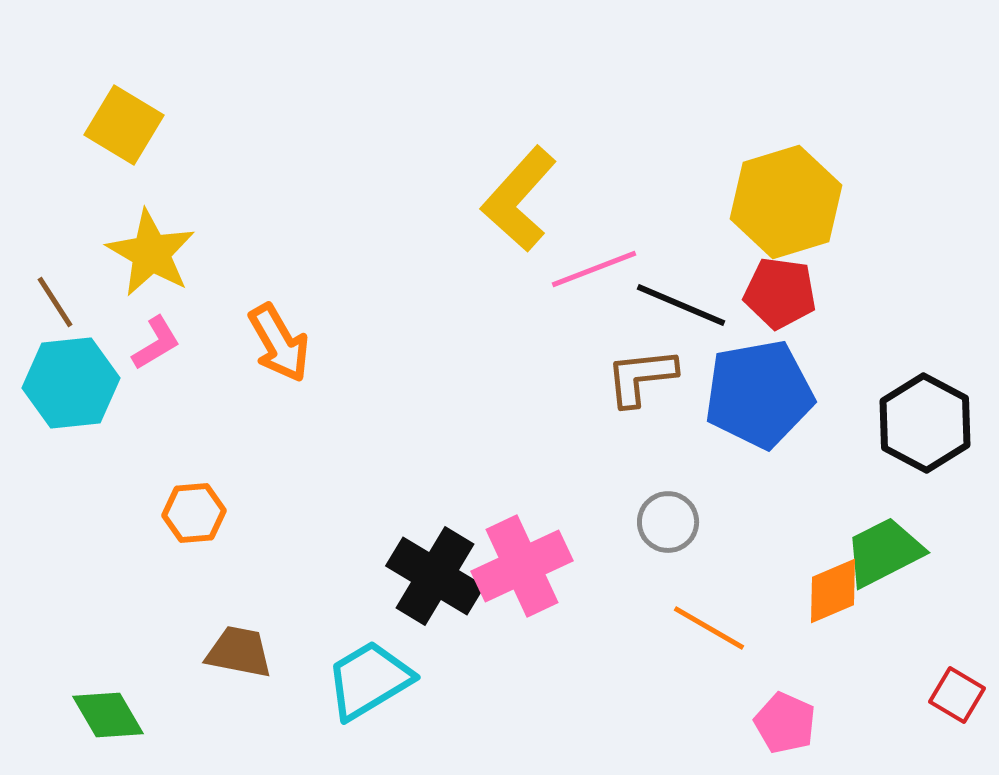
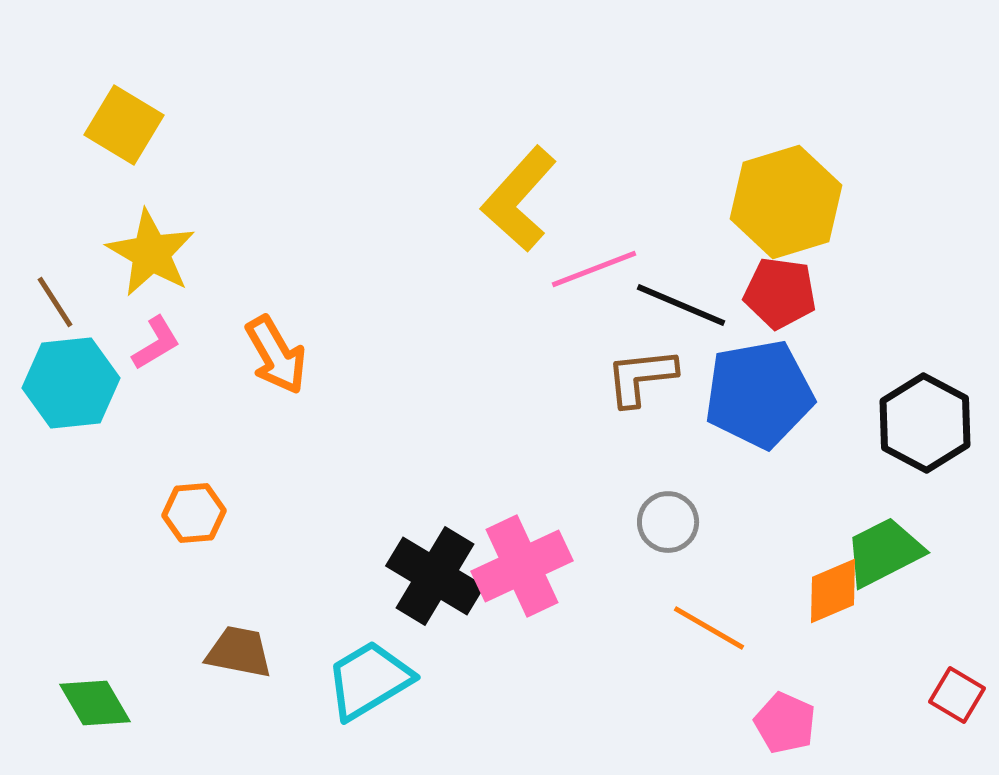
orange arrow: moved 3 px left, 12 px down
green diamond: moved 13 px left, 12 px up
